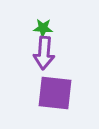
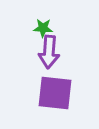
purple arrow: moved 5 px right, 1 px up
